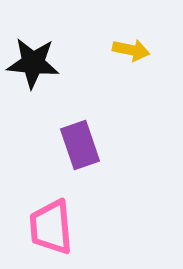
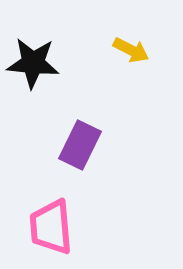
yellow arrow: rotated 15 degrees clockwise
purple rectangle: rotated 45 degrees clockwise
